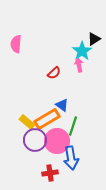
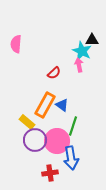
black triangle: moved 2 px left, 1 px down; rotated 32 degrees clockwise
cyan star: rotated 12 degrees counterclockwise
orange rectangle: moved 2 px left, 14 px up; rotated 30 degrees counterclockwise
